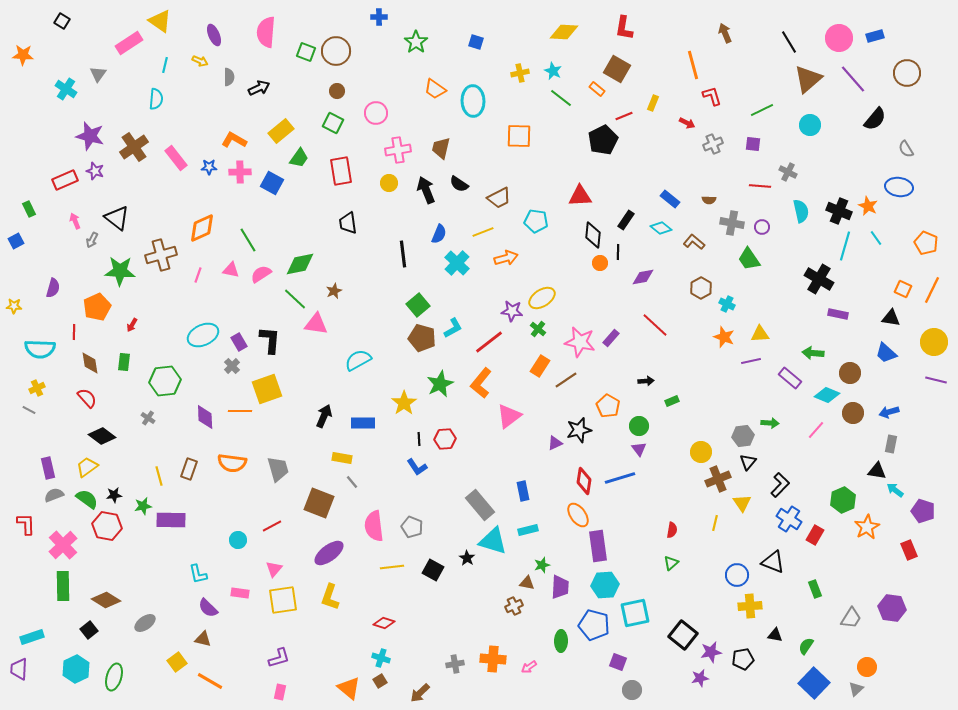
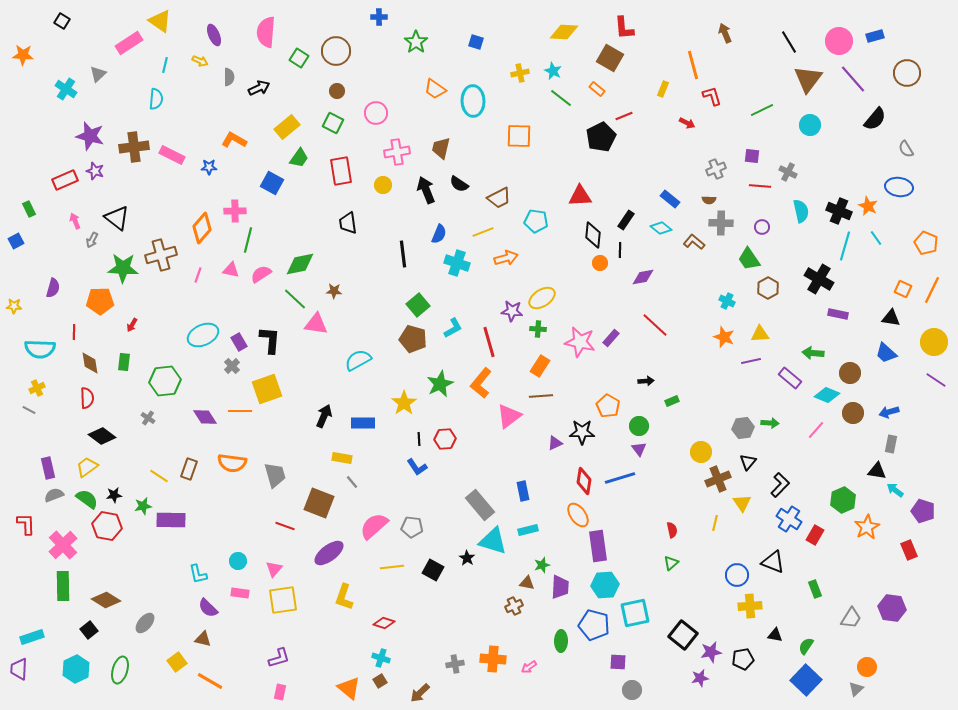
red L-shape at (624, 28): rotated 15 degrees counterclockwise
pink circle at (839, 38): moved 3 px down
green square at (306, 52): moved 7 px left, 6 px down; rotated 12 degrees clockwise
brown square at (617, 69): moved 7 px left, 11 px up
gray triangle at (98, 74): rotated 12 degrees clockwise
brown triangle at (808, 79): rotated 12 degrees counterclockwise
yellow rectangle at (653, 103): moved 10 px right, 14 px up
yellow rectangle at (281, 131): moved 6 px right, 4 px up
black pentagon at (603, 140): moved 2 px left, 3 px up
gray cross at (713, 144): moved 3 px right, 25 px down
purple square at (753, 144): moved 1 px left, 12 px down
brown cross at (134, 147): rotated 28 degrees clockwise
pink cross at (398, 150): moved 1 px left, 2 px down
pink rectangle at (176, 158): moved 4 px left, 3 px up; rotated 25 degrees counterclockwise
pink cross at (240, 172): moved 5 px left, 39 px down
yellow circle at (389, 183): moved 6 px left, 2 px down
gray cross at (732, 223): moved 11 px left; rotated 10 degrees counterclockwise
orange diamond at (202, 228): rotated 24 degrees counterclockwise
green line at (248, 240): rotated 45 degrees clockwise
black line at (618, 252): moved 2 px right, 2 px up
cyan cross at (457, 263): rotated 25 degrees counterclockwise
green star at (120, 271): moved 3 px right, 3 px up
brown hexagon at (701, 288): moved 67 px right
brown star at (334, 291): rotated 28 degrees clockwise
cyan cross at (727, 304): moved 3 px up
orange pentagon at (97, 307): moved 3 px right, 6 px up; rotated 24 degrees clockwise
green cross at (538, 329): rotated 35 degrees counterclockwise
brown pentagon at (422, 338): moved 9 px left, 1 px down
red line at (489, 342): rotated 68 degrees counterclockwise
brown line at (566, 380): moved 25 px left, 16 px down; rotated 30 degrees clockwise
purple line at (936, 380): rotated 20 degrees clockwise
red semicircle at (87, 398): rotated 40 degrees clockwise
purple diamond at (205, 417): rotated 30 degrees counterclockwise
black star at (579, 430): moved 3 px right, 2 px down; rotated 15 degrees clockwise
gray hexagon at (743, 436): moved 8 px up
gray trapezoid at (278, 469): moved 3 px left, 6 px down
yellow line at (159, 476): rotated 42 degrees counterclockwise
red line at (272, 526): moved 13 px right; rotated 48 degrees clockwise
pink semicircle at (374, 526): rotated 56 degrees clockwise
gray pentagon at (412, 527): rotated 15 degrees counterclockwise
red semicircle at (672, 530): rotated 21 degrees counterclockwise
cyan circle at (238, 540): moved 21 px down
yellow L-shape at (330, 597): moved 14 px right
gray ellipse at (145, 623): rotated 15 degrees counterclockwise
purple square at (618, 662): rotated 18 degrees counterclockwise
green ellipse at (114, 677): moved 6 px right, 7 px up
blue square at (814, 683): moved 8 px left, 3 px up
